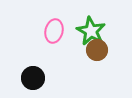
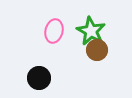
black circle: moved 6 px right
